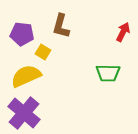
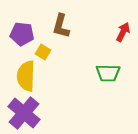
yellow semicircle: rotated 64 degrees counterclockwise
